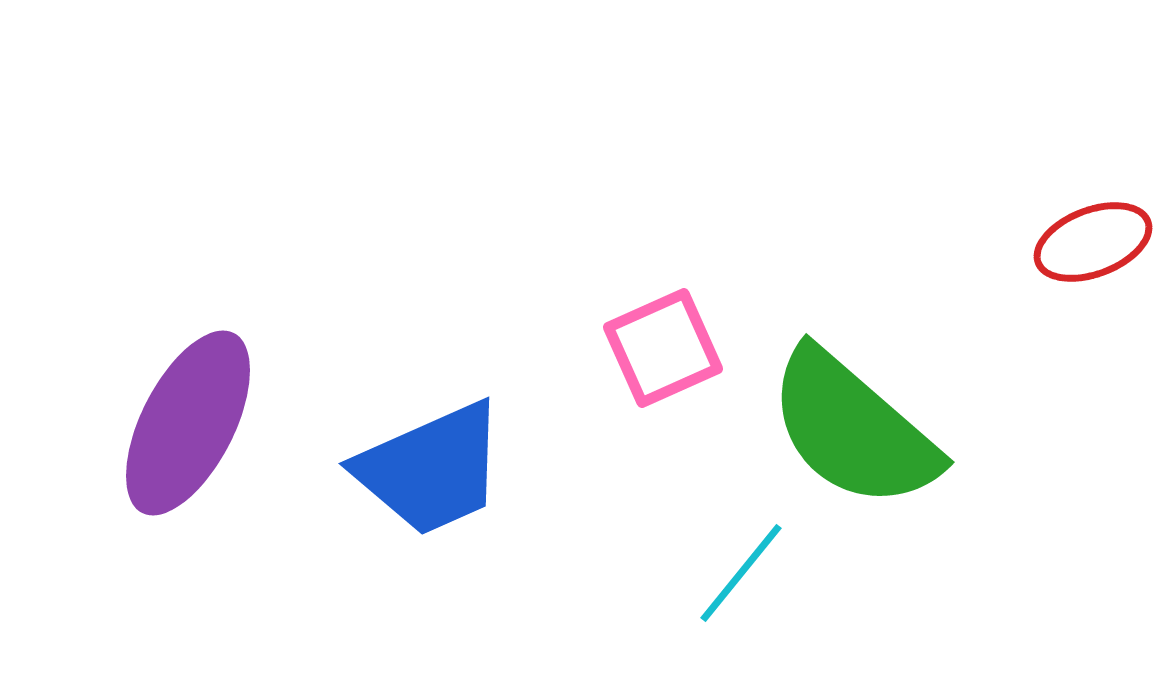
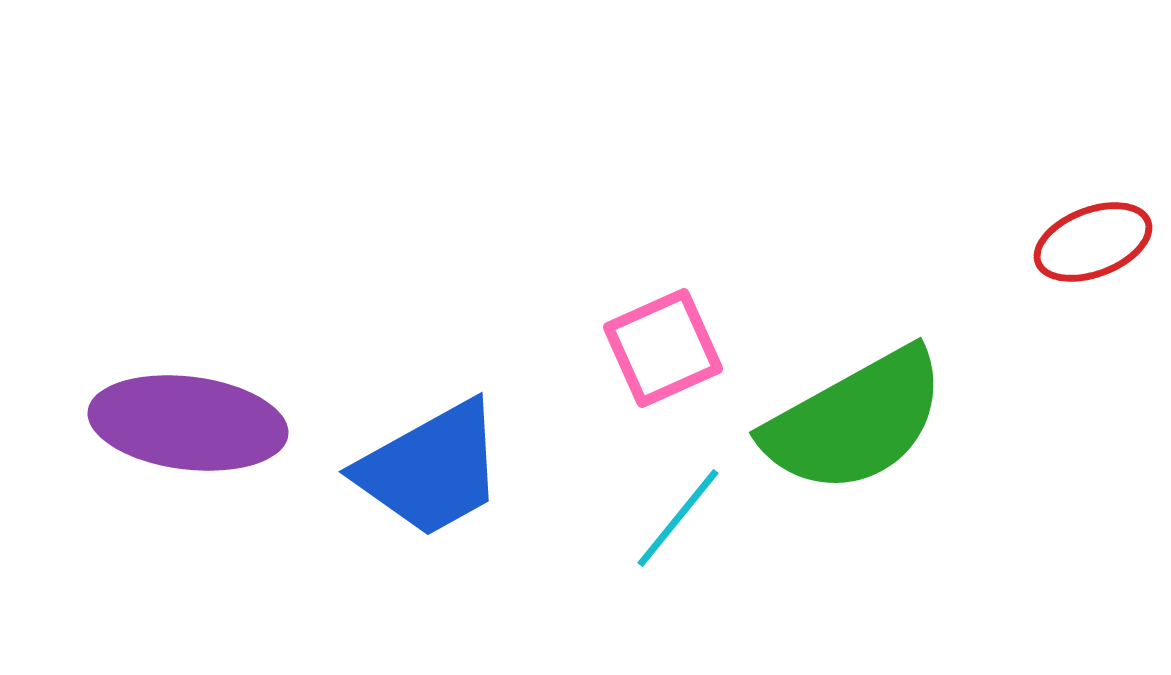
purple ellipse: rotated 70 degrees clockwise
green semicircle: moved 2 px right, 8 px up; rotated 70 degrees counterclockwise
blue trapezoid: rotated 5 degrees counterclockwise
cyan line: moved 63 px left, 55 px up
